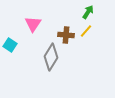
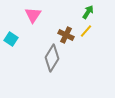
pink triangle: moved 9 px up
brown cross: rotated 21 degrees clockwise
cyan square: moved 1 px right, 6 px up
gray diamond: moved 1 px right, 1 px down
